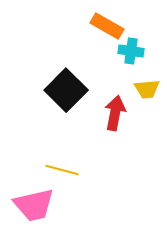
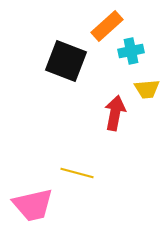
orange rectangle: rotated 72 degrees counterclockwise
cyan cross: rotated 20 degrees counterclockwise
black square: moved 29 px up; rotated 24 degrees counterclockwise
yellow line: moved 15 px right, 3 px down
pink trapezoid: moved 1 px left
